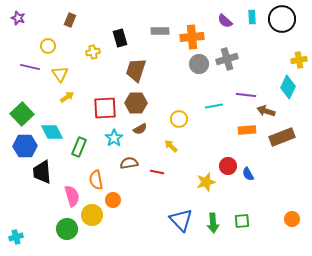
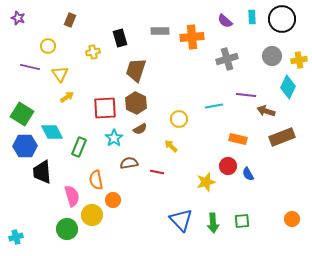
gray circle at (199, 64): moved 73 px right, 8 px up
brown hexagon at (136, 103): rotated 25 degrees clockwise
green square at (22, 114): rotated 15 degrees counterclockwise
orange rectangle at (247, 130): moved 9 px left, 9 px down; rotated 18 degrees clockwise
